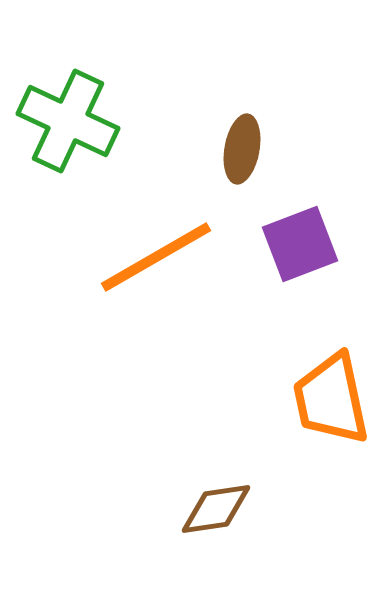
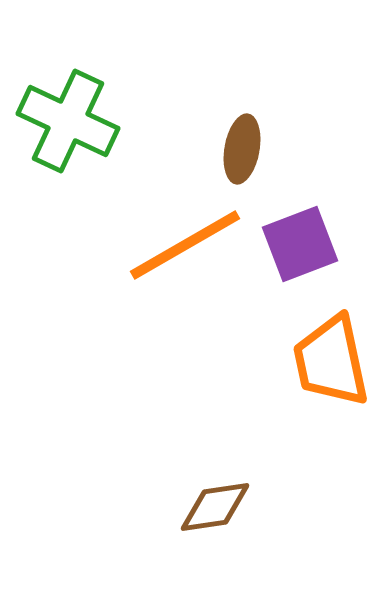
orange line: moved 29 px right, 12 px up
orange trapezoid: moved 38 px up
brown diamond: moved 1 px left, 2 px up
